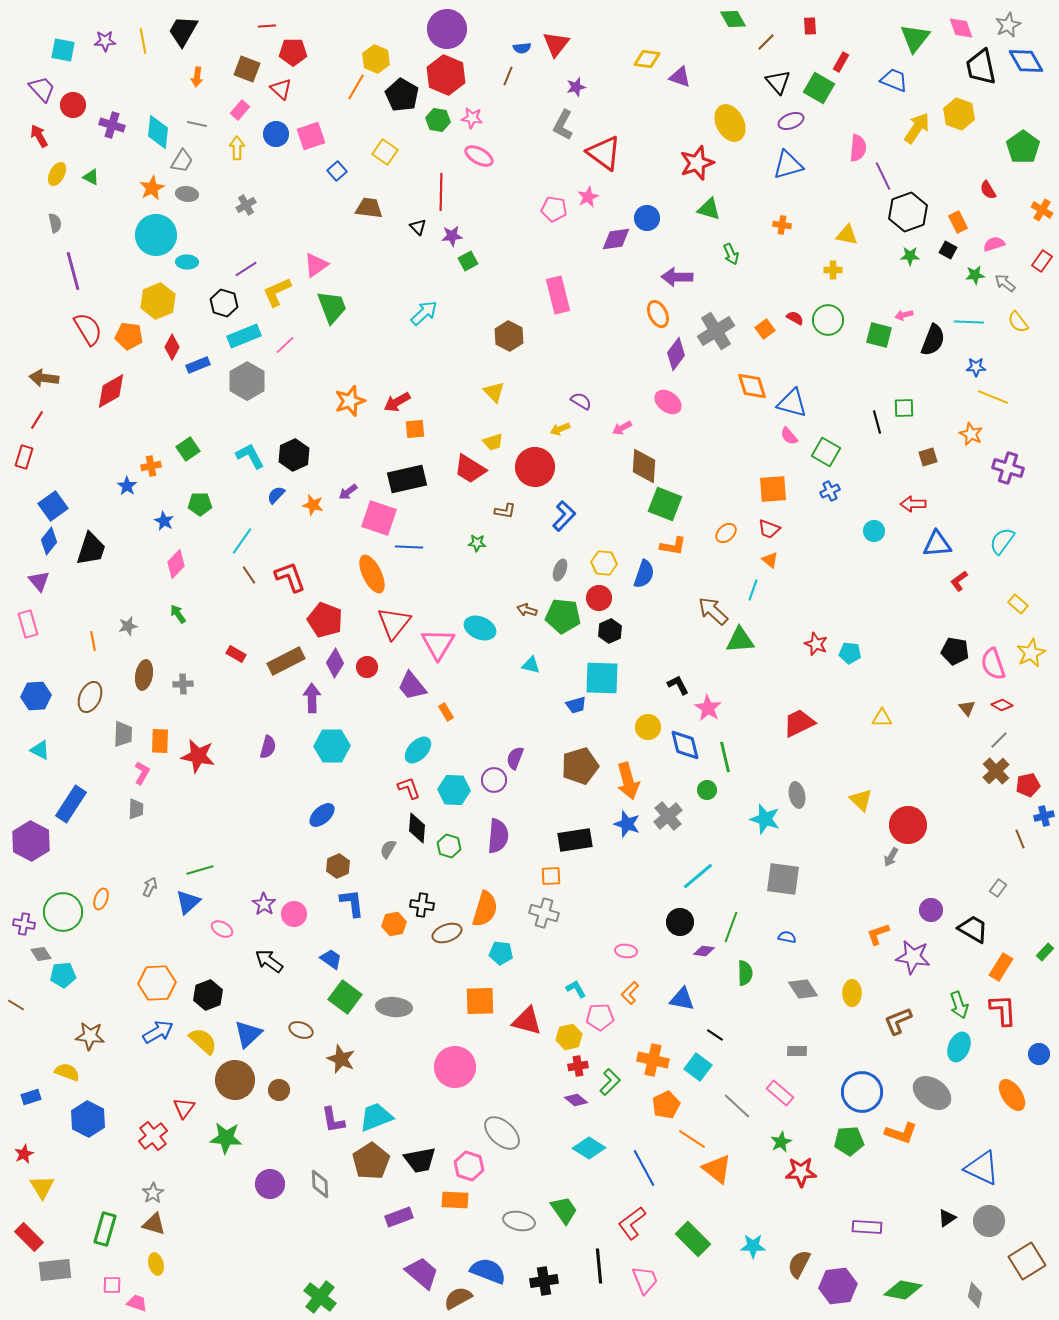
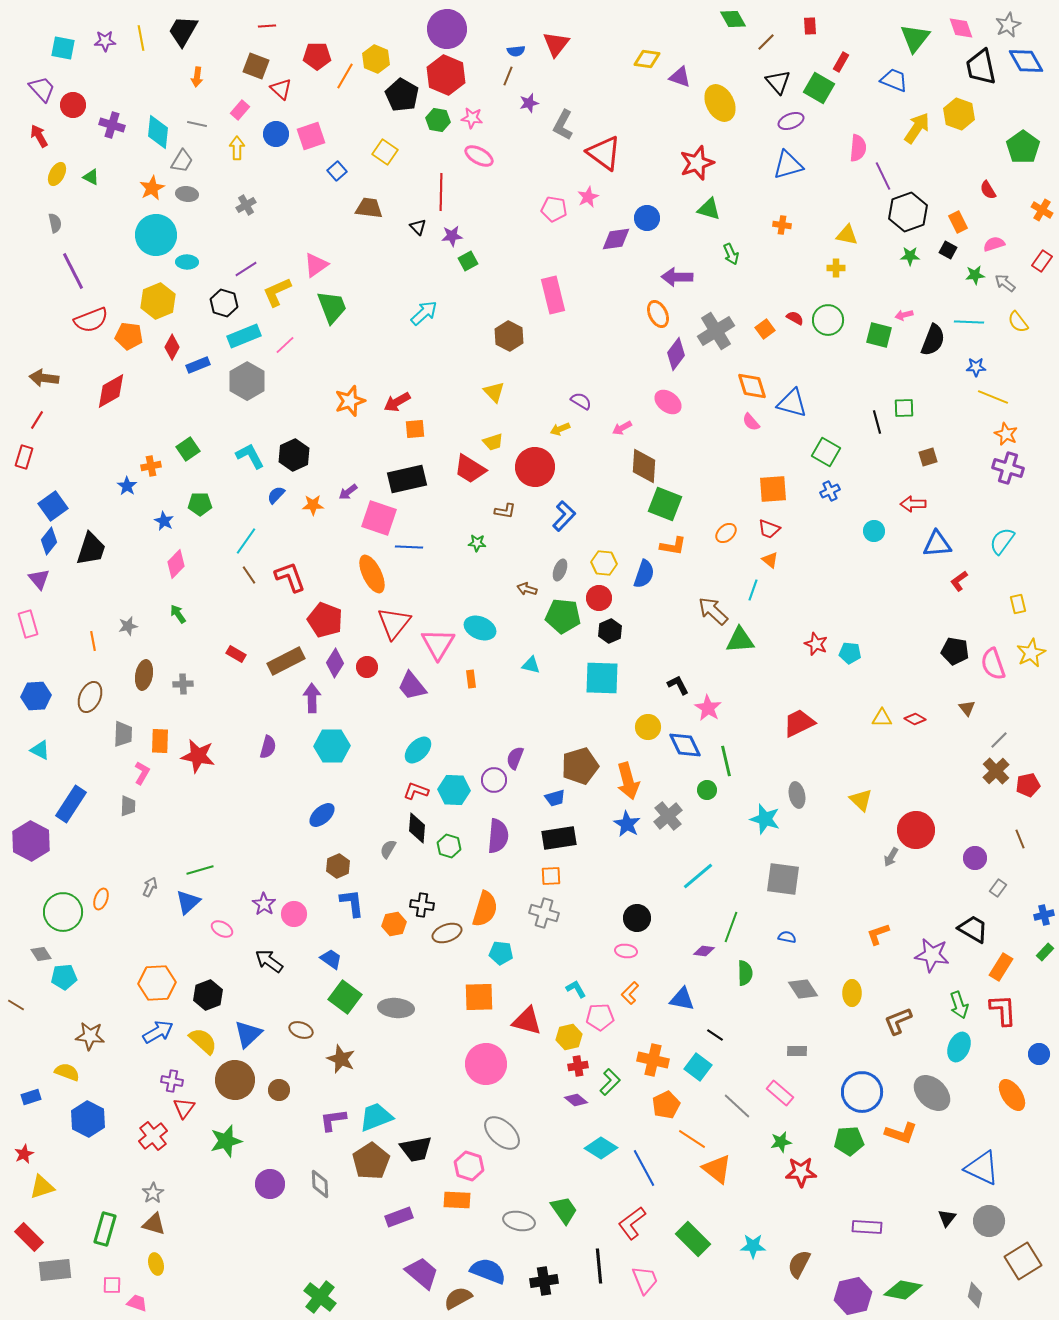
yellow line at (143, 41): moved 2 px left, 3 px up
blue semicircle at (522, 48): moved 6 px left, 3 px down
cyan square at (63, 50): moved 2 px up
red pentagon at (293, 52): moved 24 px right, 4 px down
brown square at (247, 69): moved 9 px right, 3 px up
orange line at (356, 87): moved 11 px left, 11 px up
purple star at (576, 87): moved 47 px left, 16 px down
yellow ellipse at (730, 123): moved 10 px left, 20 px up
yellow cross at (833, 270): moved 3 px right, 2 px up
purple line at (73, 271): rotated 12 degrees counterclockwise
pink rectangle at (558, 295): moved 5 px left
red semicircle at (88, 329): moved 3 px right, 9 px up; rotated 100 degrees clockwise
orange star at (971, 434): moved 35 px right
pink semicircle at (789, 436): moved 38 px left, 14 px up
orange star at (313, 505): rotated 15 degrees counterclockwise
cyan line at (242, 541): moved 4 px right
purple triangle at (39, 581): moved 2 px up
yellow rectangle at (1018, 604): rotated 36 degrees clockwise
brown arrow at (527, 610): moved 21 px up
blue trapezoid at (576, 705): moved 21 px left, 93 px down
red diamond at (1002, 705): moved 87 px left, 14 px down
orange rectangle at (446, 712): moved 25 px right, 33 px up; rotated 24 degrees clockwise
blue diamond at (685, 745): rotated 12 degrees counterclockwise
green line at (725, 757): moved 1 px right, 4 px down
red L-shape at (409, 788): moved 7 px right, 3 px down; rotated 50 degrees counterclockwise
gray trapezoid at (136, 809): moved 8 px left, 3 px up
blue cross at (1044, 816): moved 99 px down
blue star at (627, 824): rotated 12 degrees clockwise
red circle at (908, 825): moved 8 px right, 5 px down
black rectangle at (575, 840): moved 16 px left, 2 px up
purple circle at (931, 910): moved 44 px right, 52 px up
black circle at (680, 922): moved 43 px left, 4 px up
purple cross at (24, 924): moved 148 px right, 157 px down
purple star at (913, 957): moved 19 px right, 2 px up
cyan pentagon at (63, 975): moved 1 px right, 2 px down
orange square at (480, 1001): moved 1 px left, 4 px up
gray ellipse at (394, 1007): moved 2 px right, 1 px down
pink circle at (455, 1067): moved 31 px right, 3 px up
gray ellipse at (932, 1093): rotated 9 degrees clockwise
purple L-shape at (333, 1120): rotated 92 degrees clockwise
green star at (226, 1138): moved 3 px down; rotated 20 degrees counterclockwise
green star at (781, 1142): rotated 15 degrees clockwise
cyan diamond at (589, 1148): moved 12 px right
black trapezoid at (420, 1160): moved 4 px left, 11 px up
yellow triangle at (42, 1187): rotated 44 degrees clockwise
orange rectangle at (455, 1200): moved 2 px right
black triangle at (947, 1218): rotated 18 degrees counterclockwise
brown square at (1027, 1261): moved 4 px left
purple hexagon at (838, 1286): moved 15 px right, 10 px down; rotated 6 degrees counterclockwise
